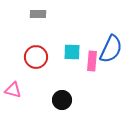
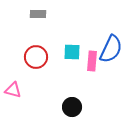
black circle: moved 10 px right, 7 px down
